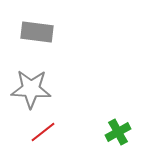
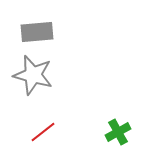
gray rectangle: rotated 12 degrees counterclockwise
gray star: moved 2 px right, 14 px up; rotated 12 degrees clockwise
